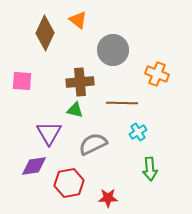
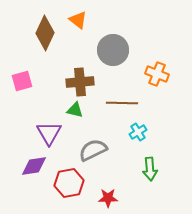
pink square: rotated 20 degrees counterclockwise
gray semicircle: moved 6 px down
